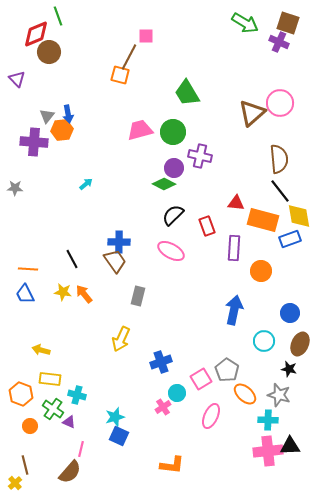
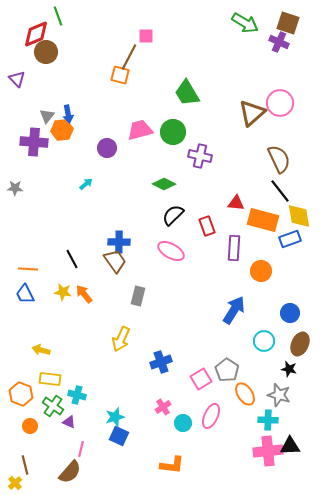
brown circle at (49, 52): moved 3 px left
brown semicircle at (279, 159): rotated 20 degrees counterclockwise
purple circle at (174, 168): moved 67 px left, 20 px up
blue arrow at (234, 310): rotated 20 degrees clockwise
cyan circle at (177, 393): moved 6 px right, 30 px down
orange ellipse at (245, 394): rotated 15 degrees clockwise
green cross at (53, 409): moved 3 px up
